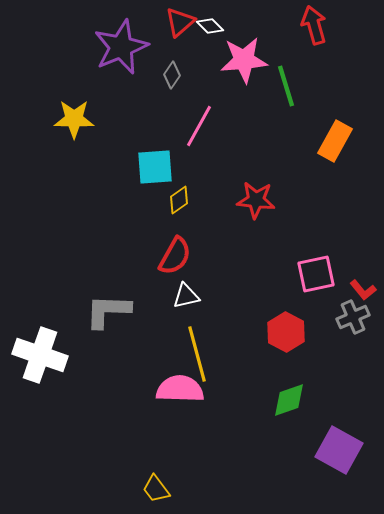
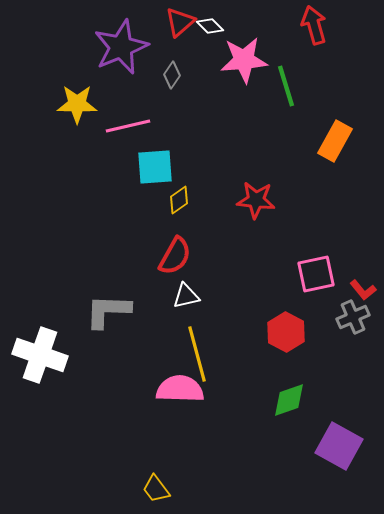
yellow star: moved 3 px right, 15 px up
pink line: moved 71 px left; rotated 48 degrees clockwise
purple square: moved 4 px up
